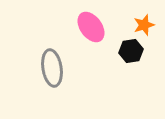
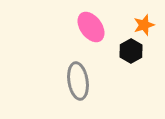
black hexagon: rotated 20 degrees counterclockwise
gray ellipse: moved 26 px right, 13 px down
